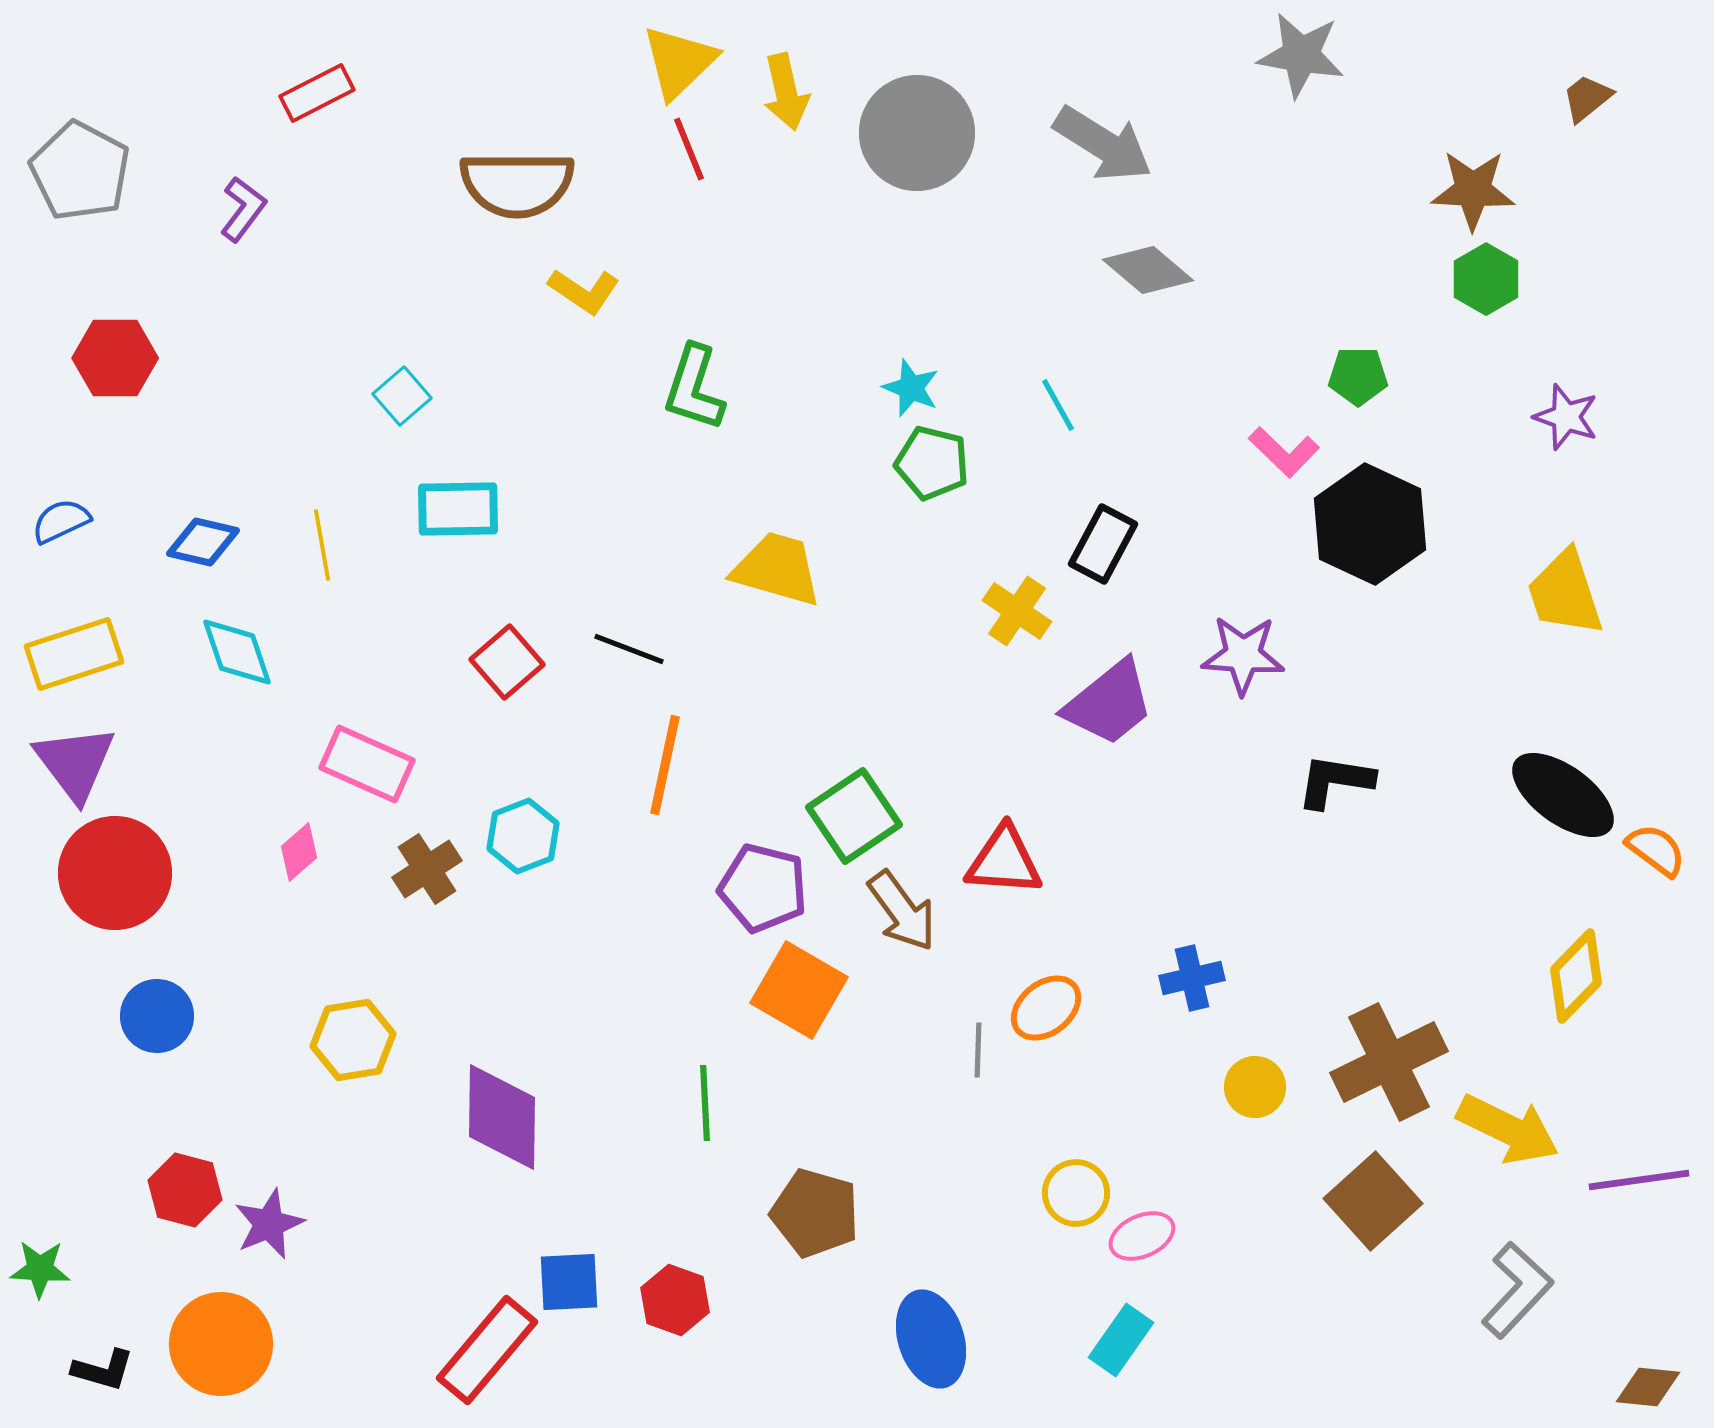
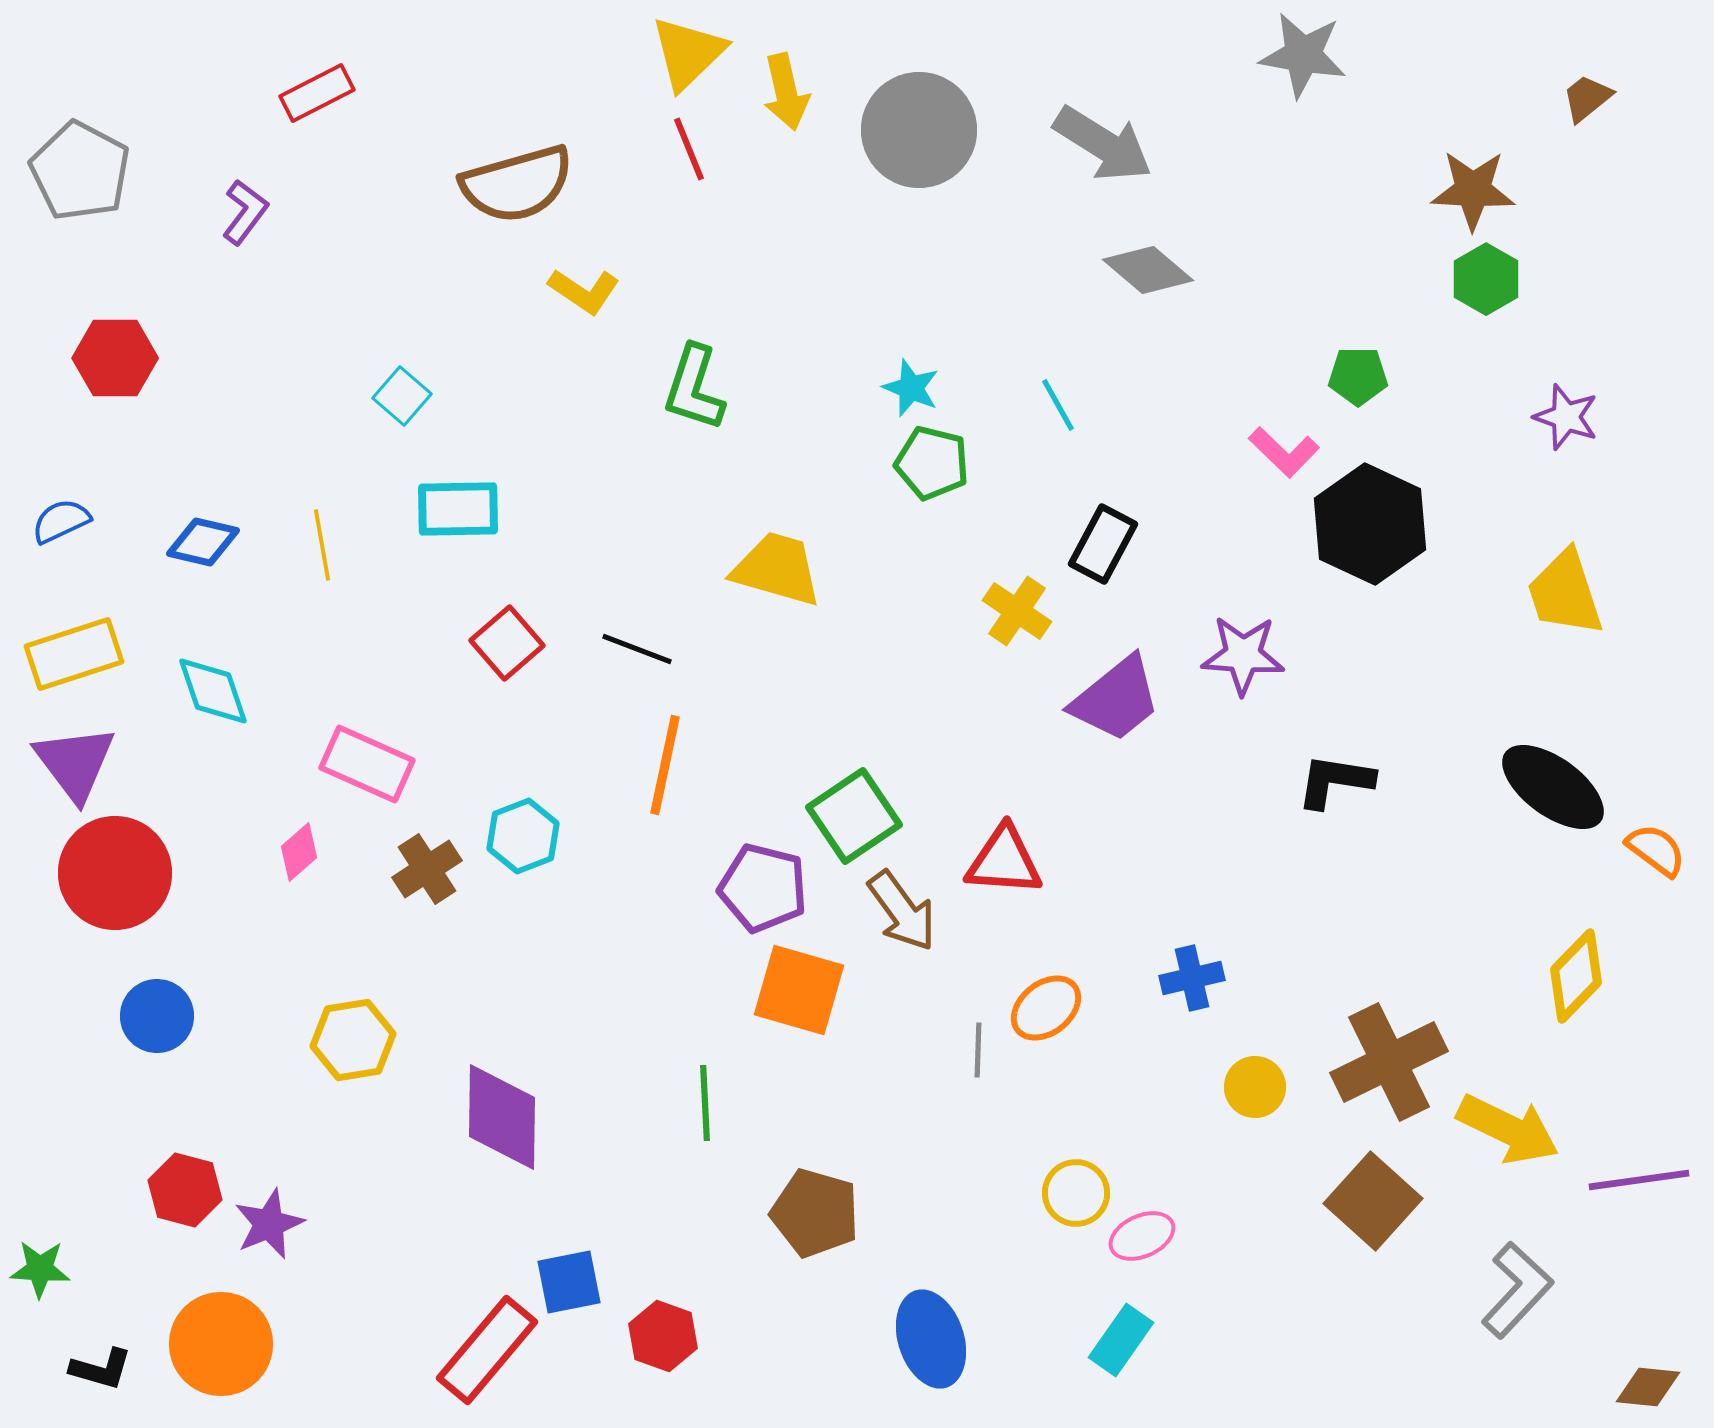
gray star at (1301, 55): moved 2 px right
yellow triangle at (679, 62): moved 9 px right, 9 px up
gray circle at (917, 133): moved 2 px right, 3 px up
brown semicircle at (517, 184): rotated 16 degrees counterclockwise
purple L-shape at (243, 209): moved 2 px right, 3 px down
cyan square at (402, 396): rotated 8 degrees counterclockwise
black line at (629, 649): moved 8 px right
cyan diamond at (237, 652): moved 24 px left, 39 px down
red square at (507, 662): moved 19 px up
purple trapezoid at (1109, 703): moved 7 px right, 4 px up
black ellipse at (1563, 795): moved 10 px left, 8 px up
orange square at (799, 990): rotated 14 degrees counterclockwise
brown square at (1373, 1201): rotated 6 degrees counterclockwise
blue square at (569, 1282): rotated 8 degrees counterclockwise
red hexagon at (675, 1300): moved 12 px left, 36 px down
black L-shape at (103, 1370): moved 2 px left, 1 px up
